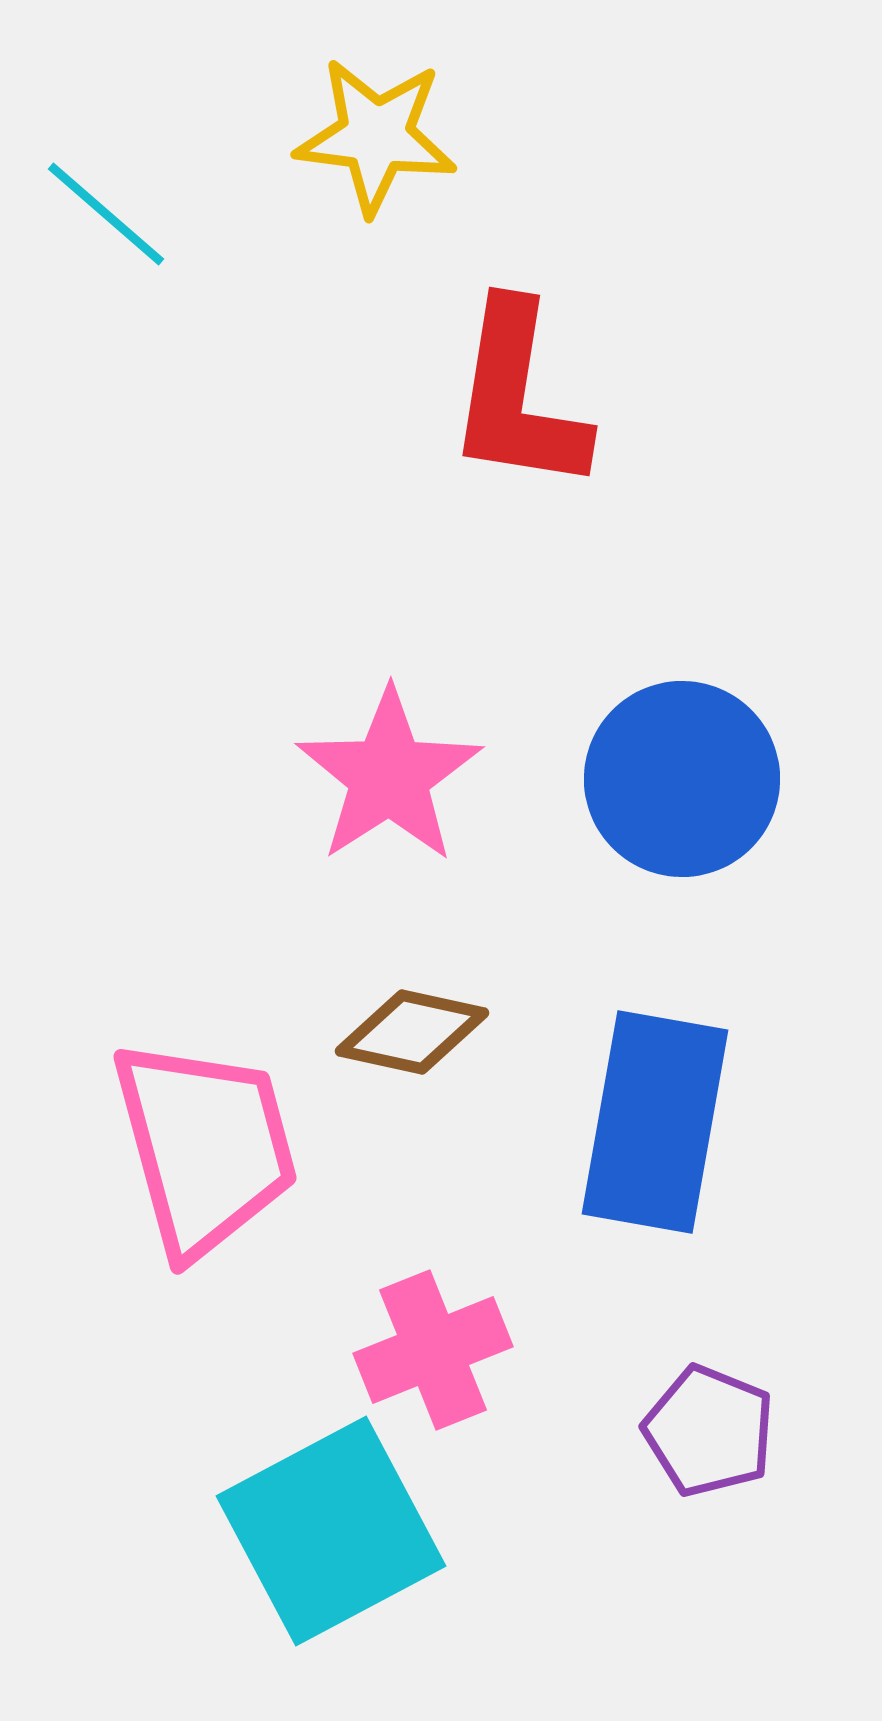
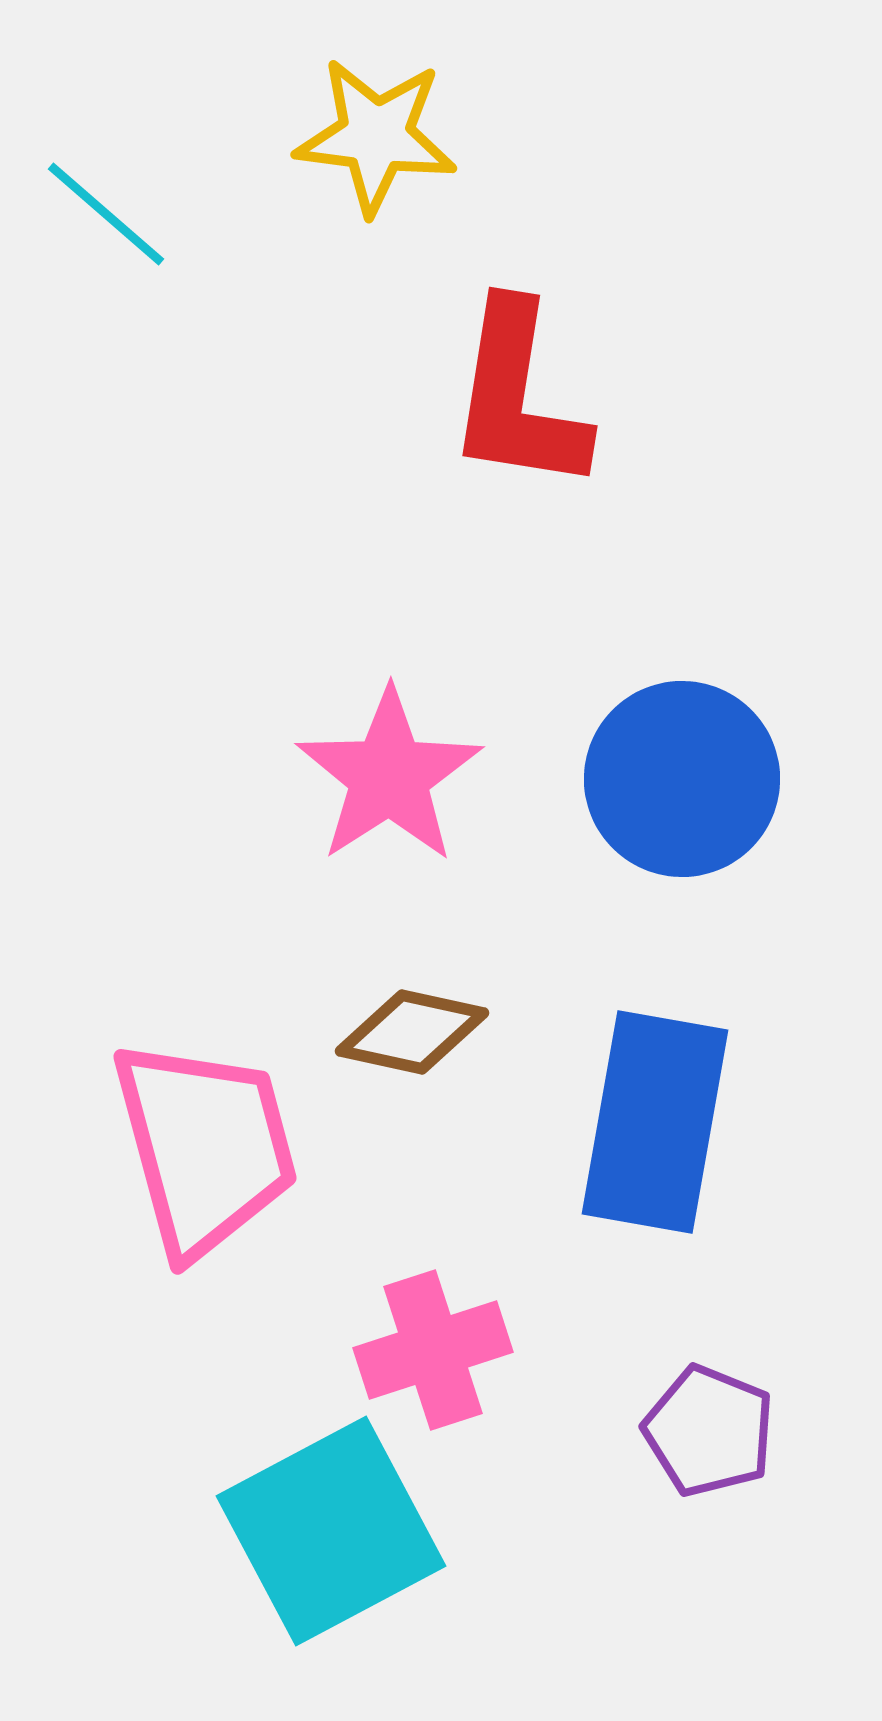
pink cross: rotated 4 degrees clockwise
